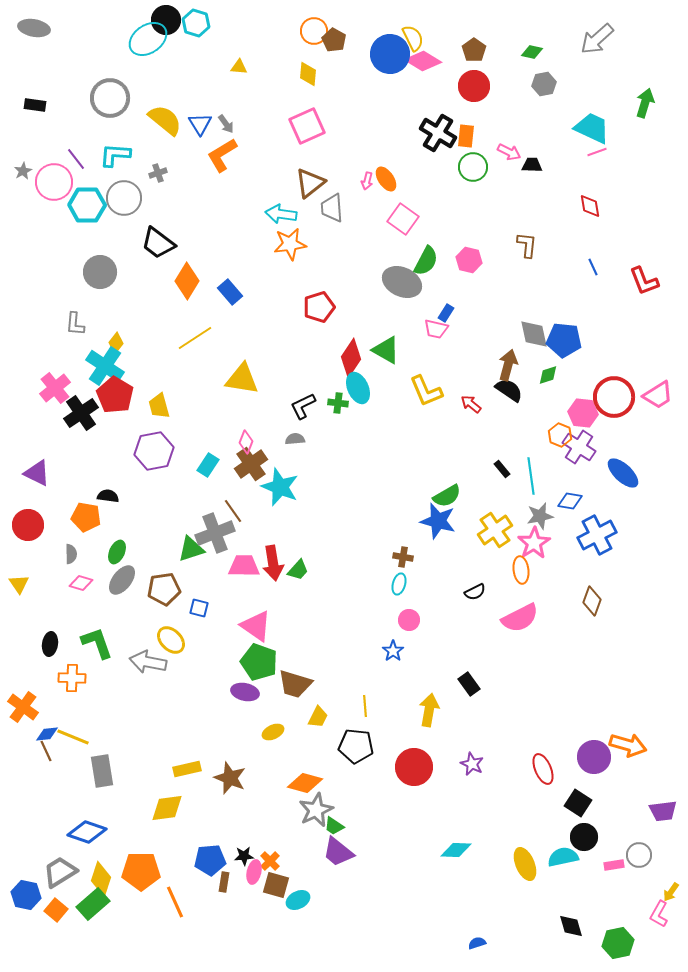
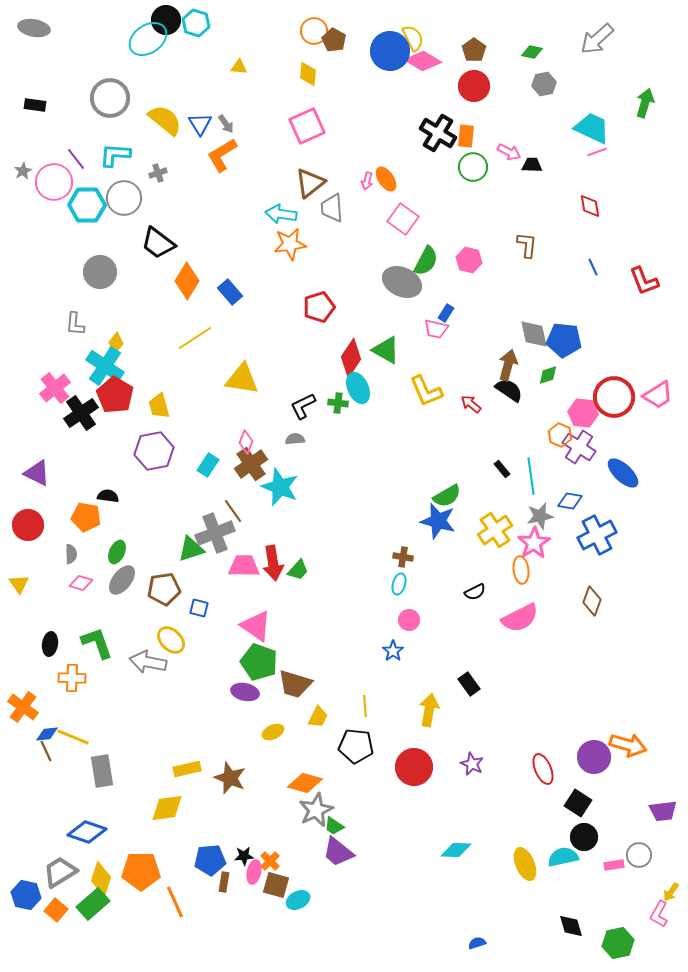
blue circle at (390, 54): moved 3 px up
